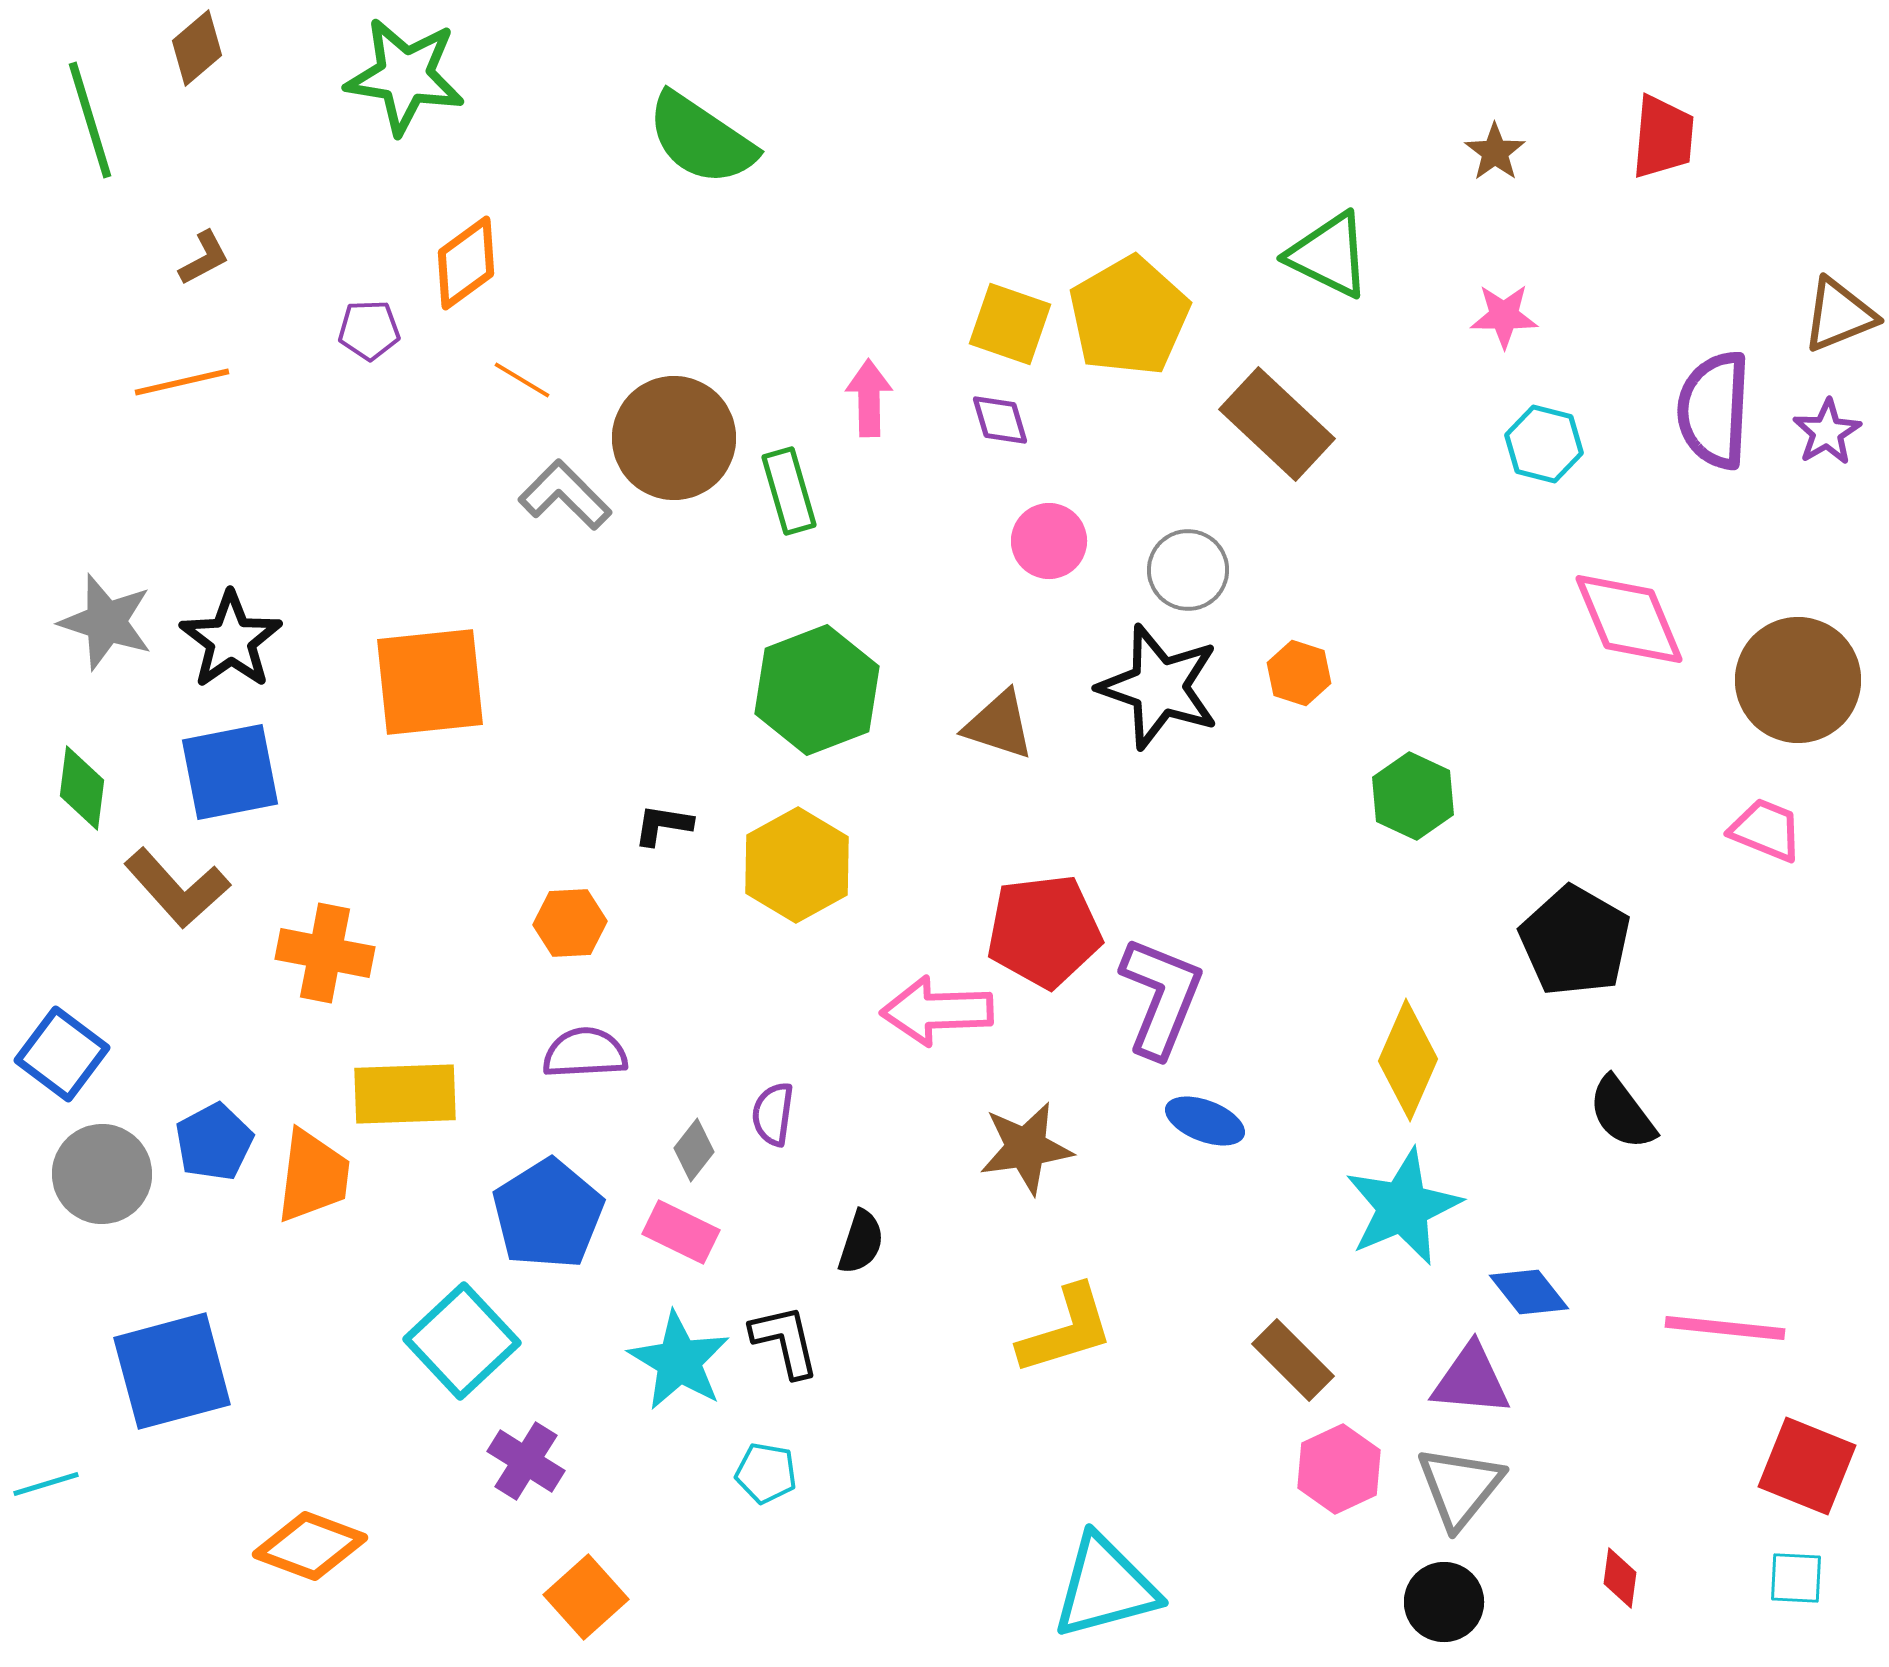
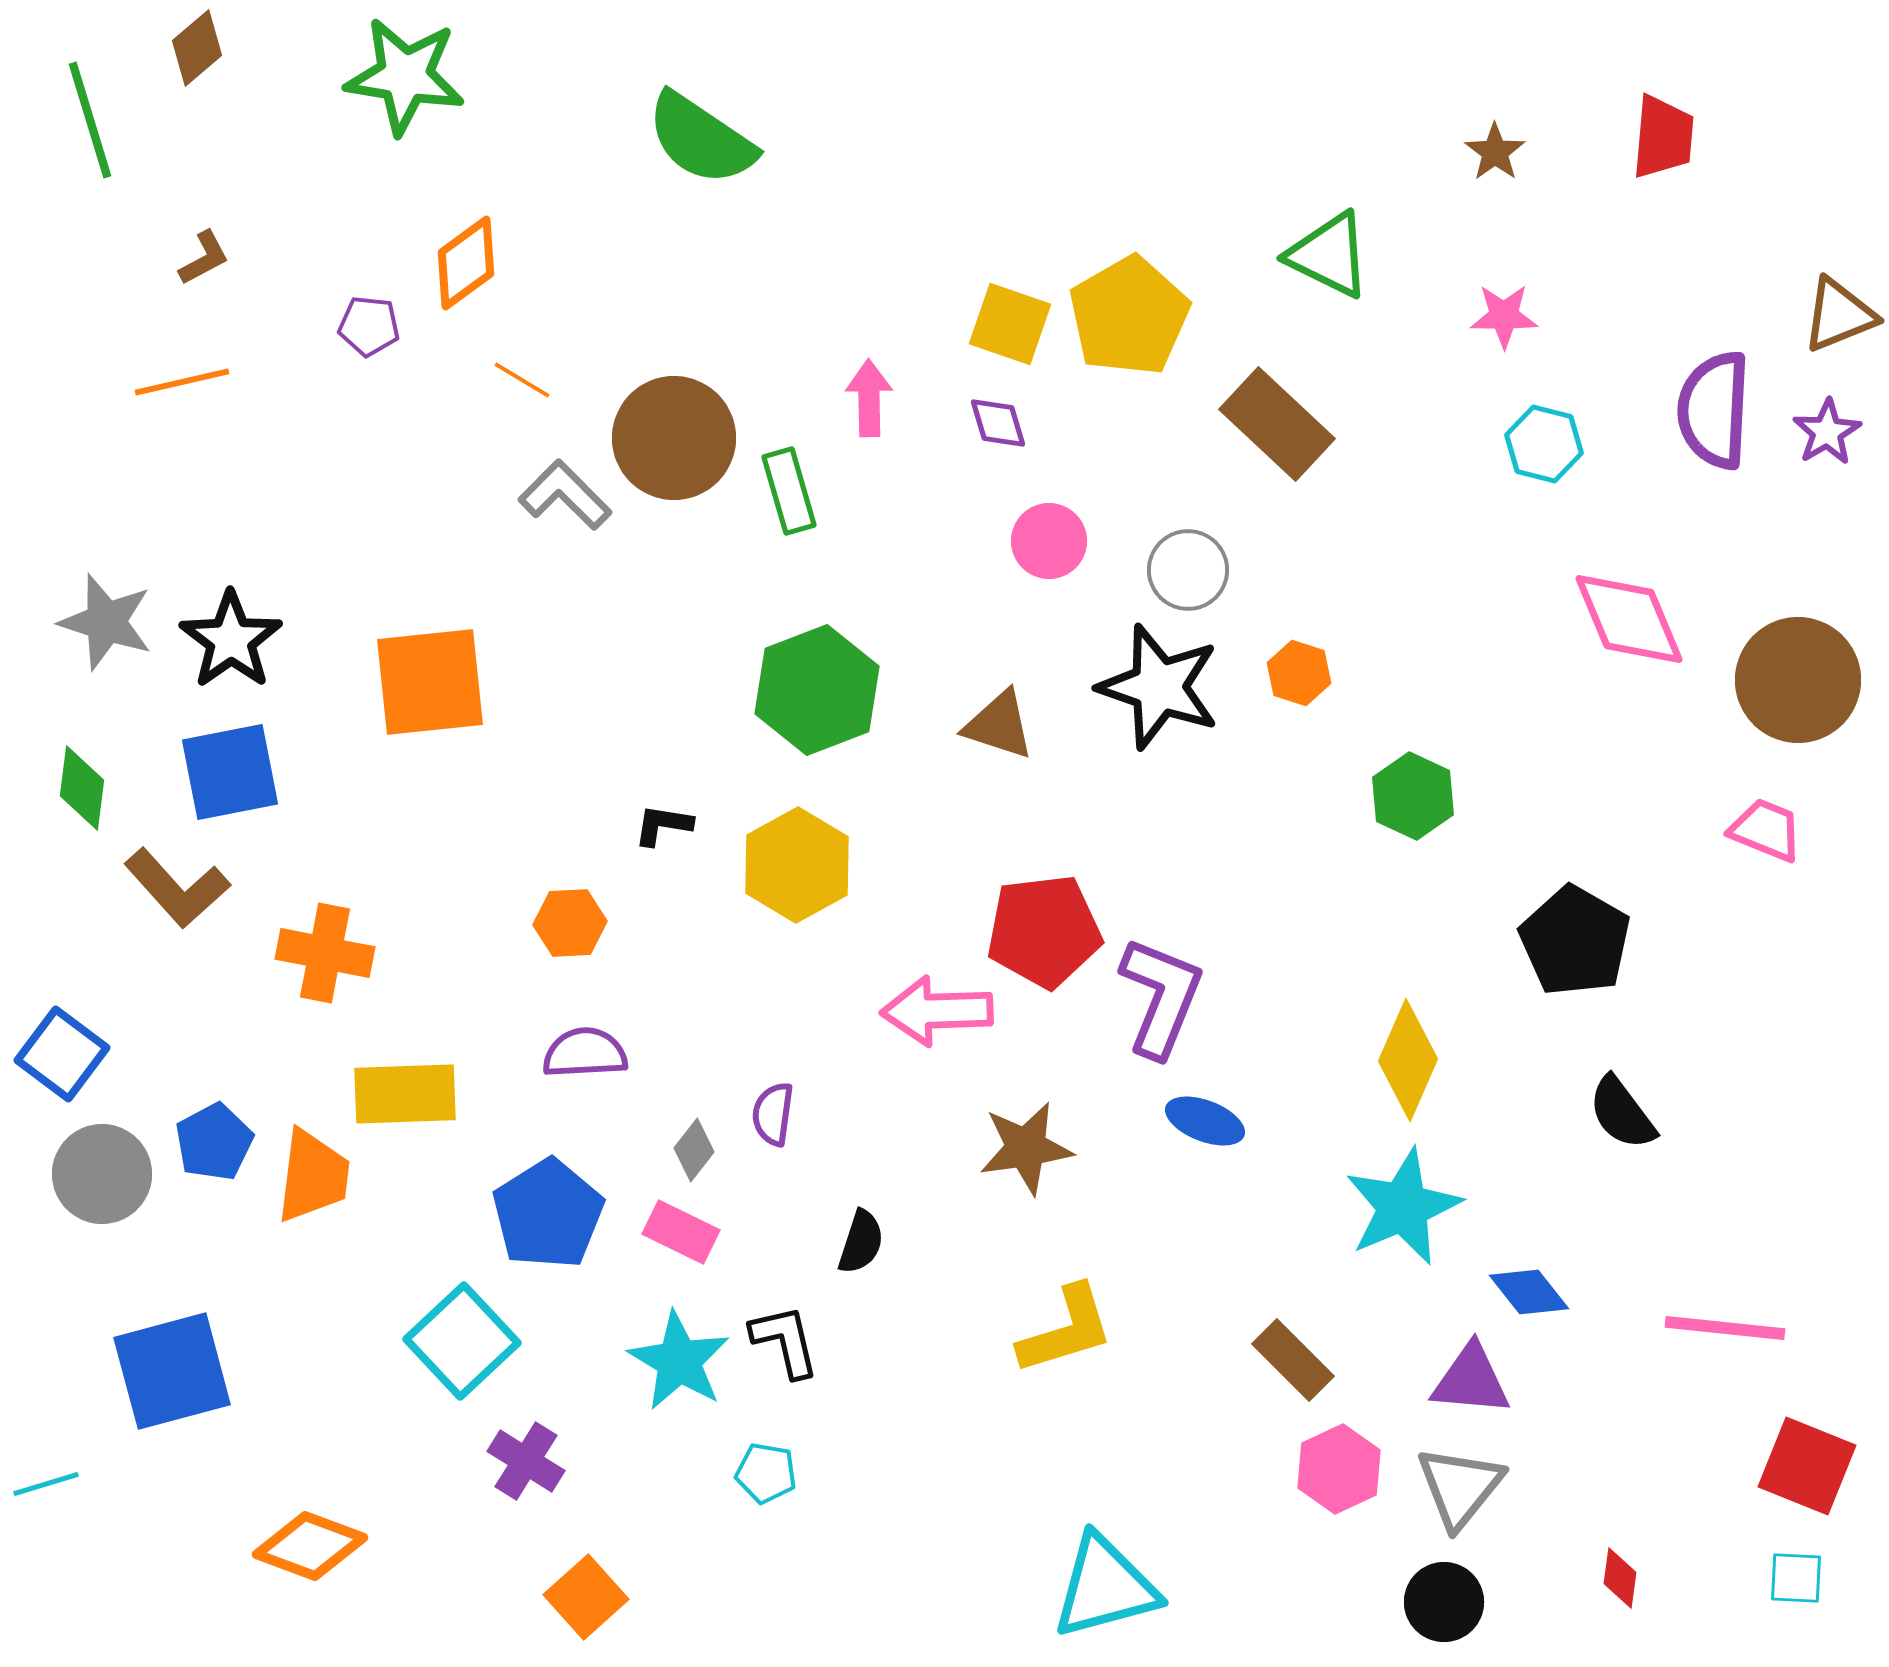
purple pentagon at (369, 330): moved 4 px up; rotated 8 degrees clockwise
purple diamond at (1000, 420): moved 2 px left, 3 px down
